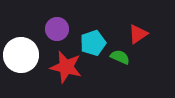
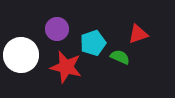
red triangle: rotated 15 degrees clockwise
